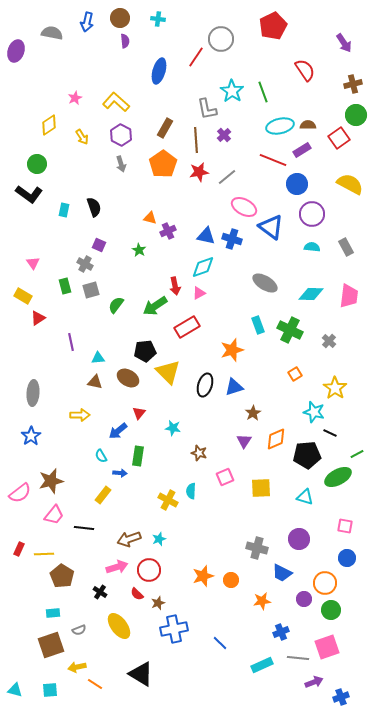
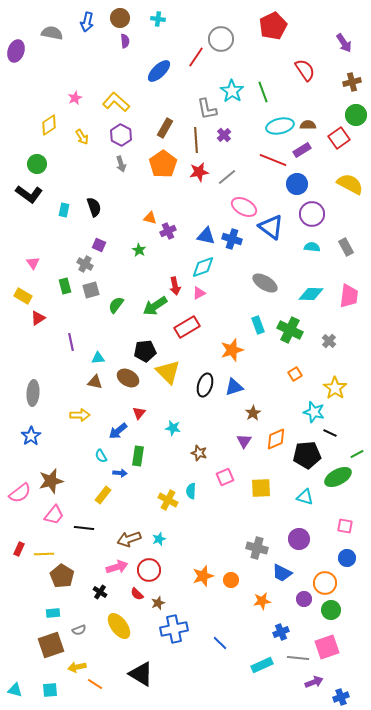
blue ellipse at (159, 71): rotated 30 degrees clockwise
brown cross at (353, 84): moved 1 px left, 2 px up
